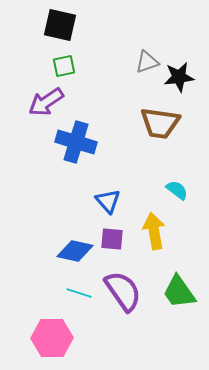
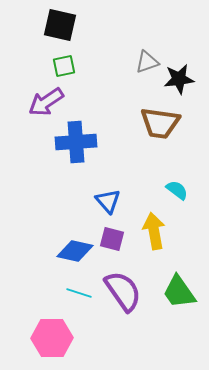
black star: moved 2 px down
blue cross: rotated 21 degrees counterclockwise
purple square: rotated 10 degrees clockwise
